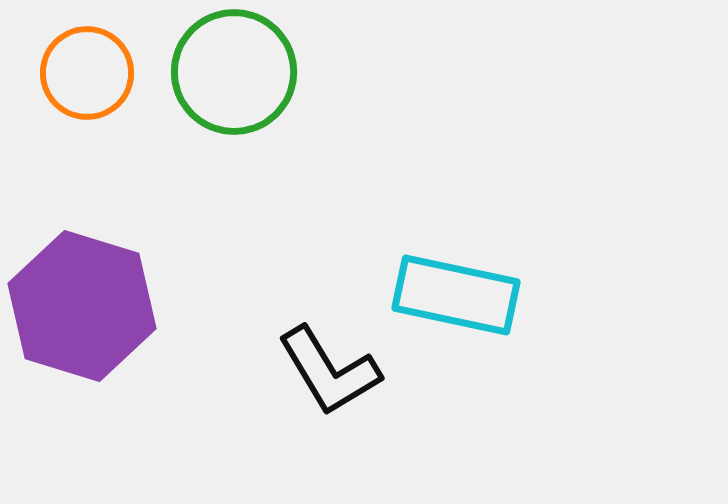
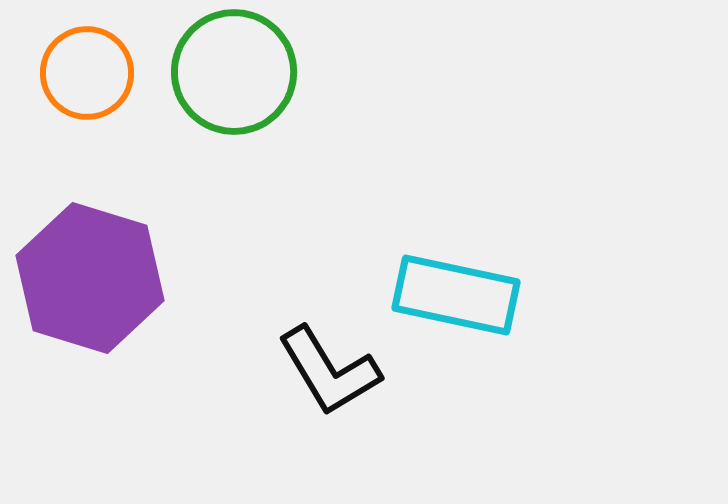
purple hexagon: moved 8 px right, 28 px up
